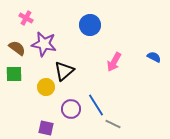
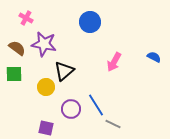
blue circle: moved 3 px up
